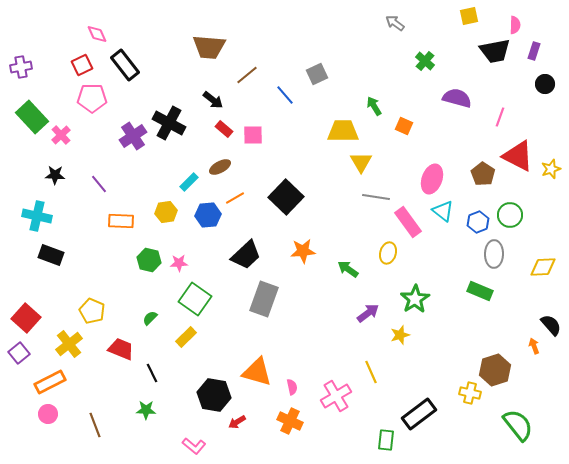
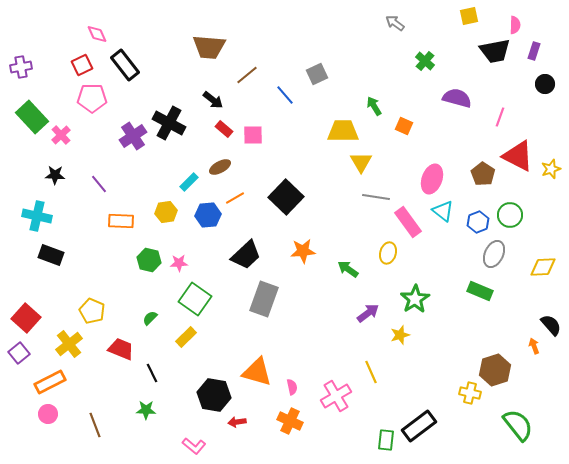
gray ellipse at (494, 254): rotated 24 degrees clockwise
black rectangle at (419, 414): moved 12 px down
red arrow at (237, 422): rotated 24 degrees clockwise
